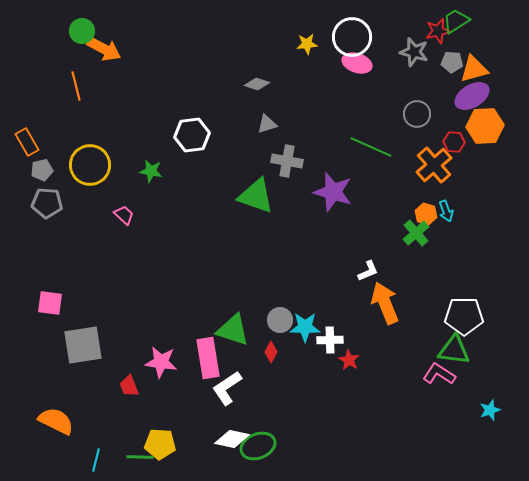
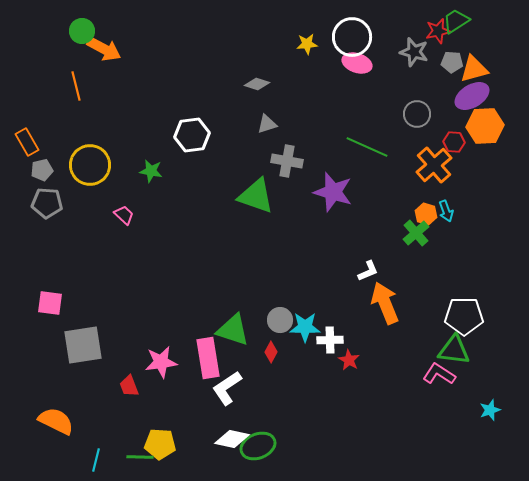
green line at (371, 147): moved 4 px left
pink star at (161, 362): rotated 16 degrees counterclockwise
